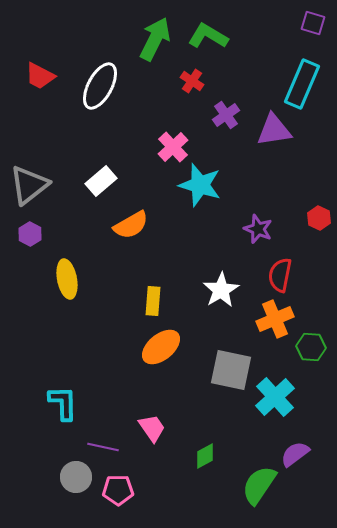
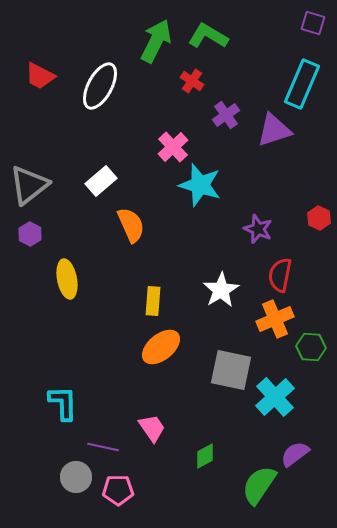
green arrow: moved 1 px right, 2 px down
purple triangle: rotated 9 degrees counterclockwise
orange semicircle: rotated 84 degrees counterclockwise
